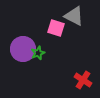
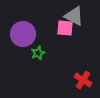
pink square: moved 9 px right; rotated 12 degrees counterclockwise
purple circle: moved 15 px up
